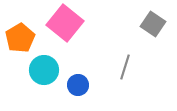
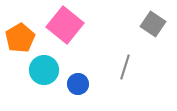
pink square: moved 2 px down
blue circle: moved 1 px up
